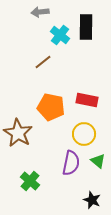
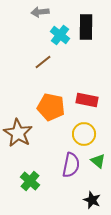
purple semicircle: moved 2 px down
